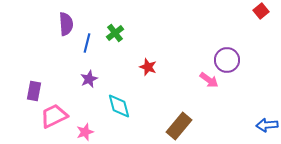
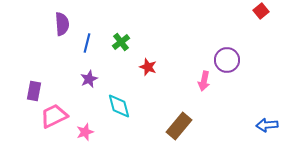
purple semicircle: moved 4 px left
green cross: moved 6 px right, 9 px down
pink arrow: moved 5 px left, 1 px down; rotated 66 degrees clockwise
